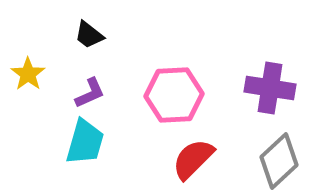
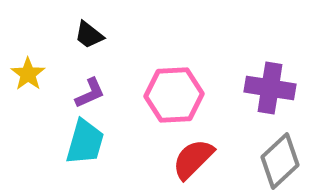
gray diamond: moved 1 px right
